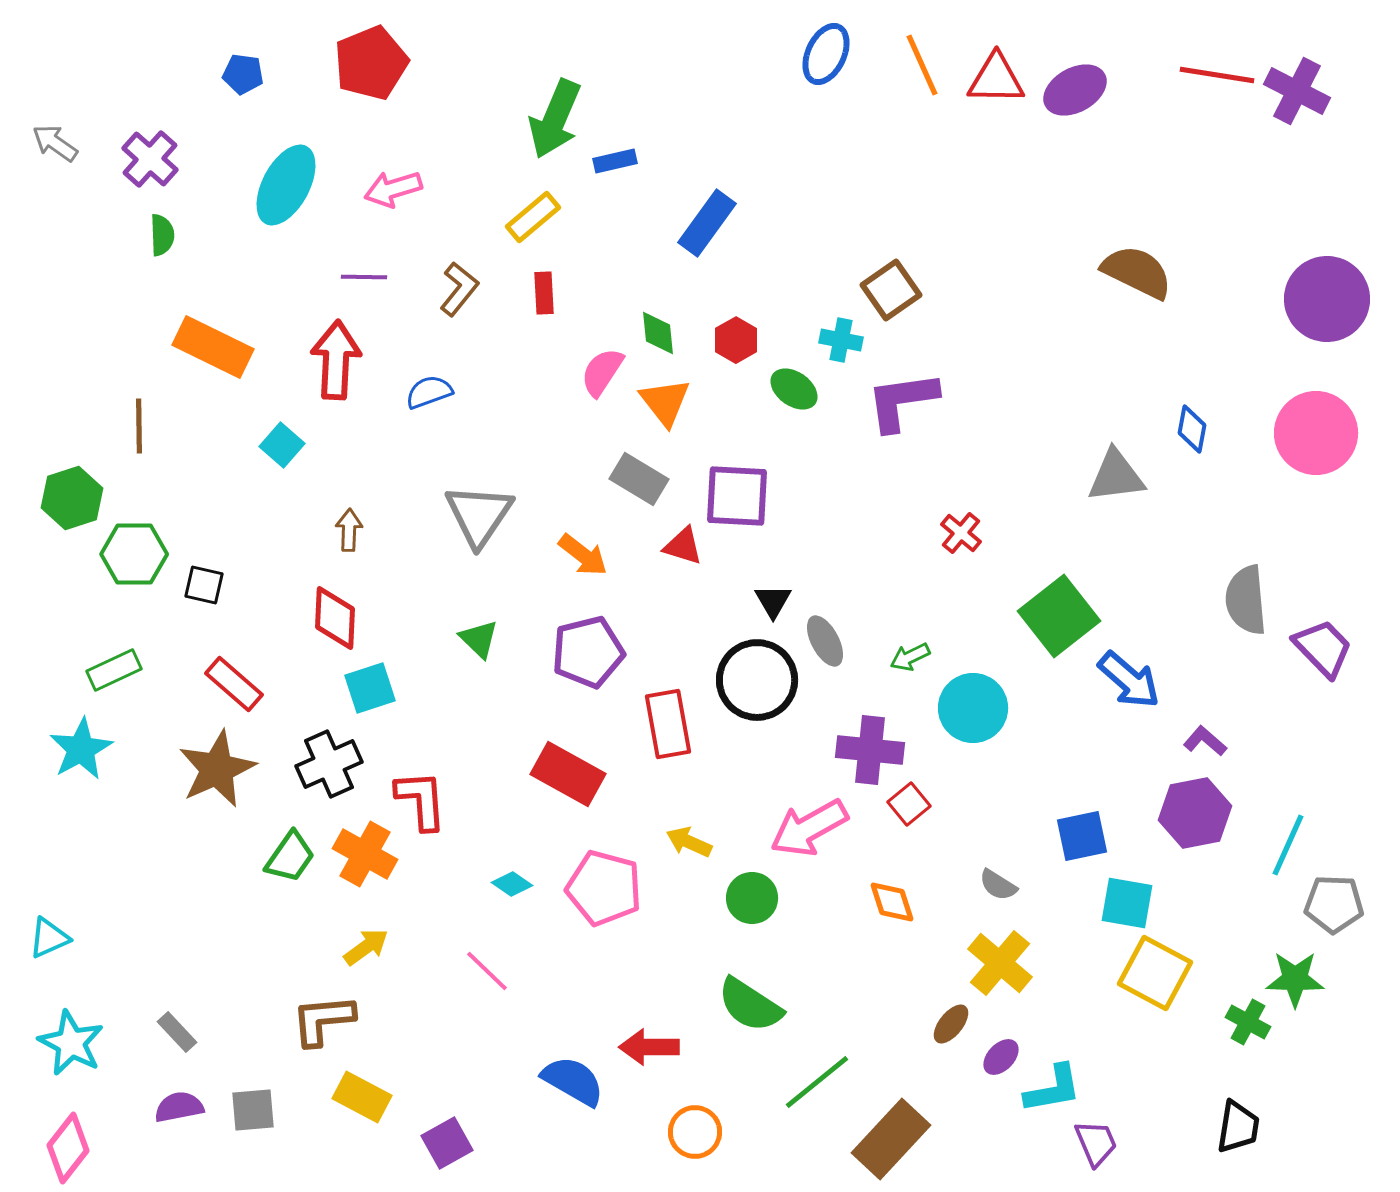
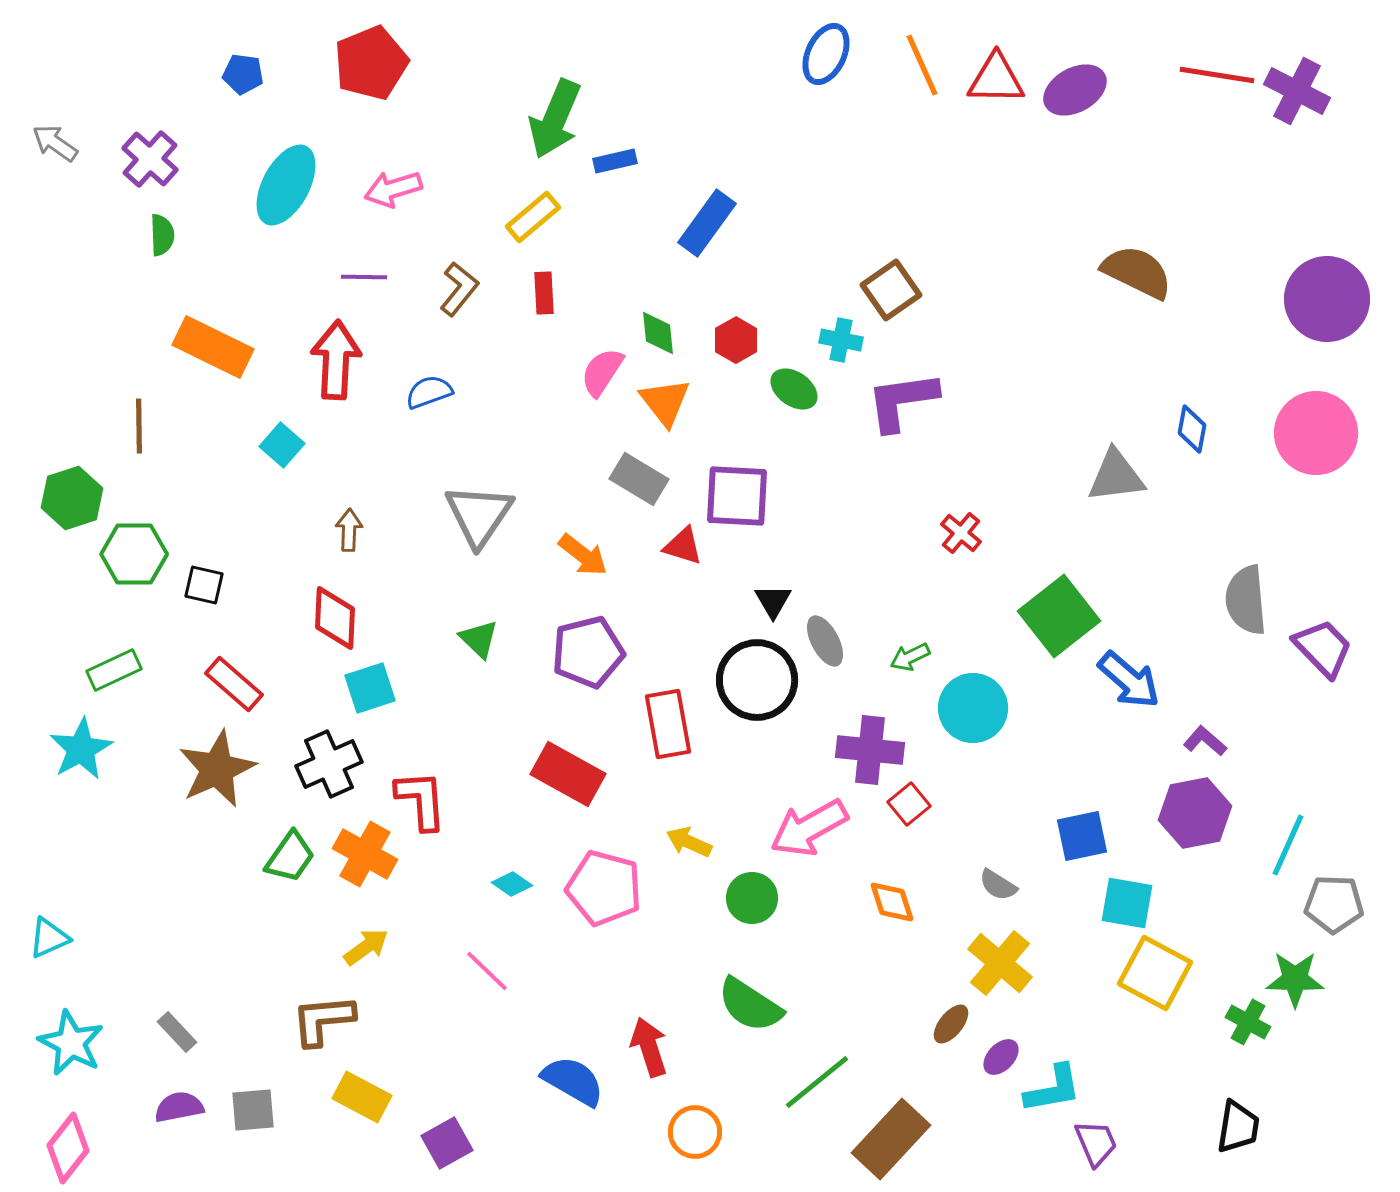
red arrow at (649, 1047): rotated 72 degrees clockwise
